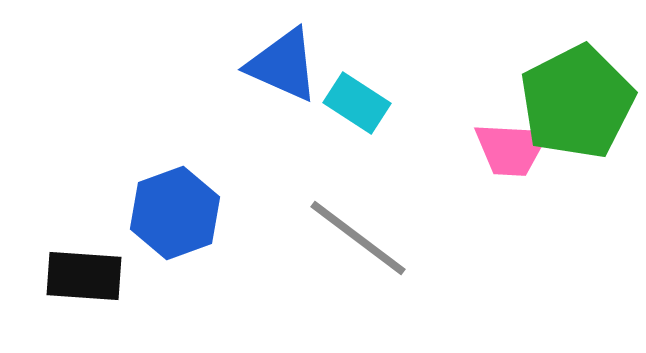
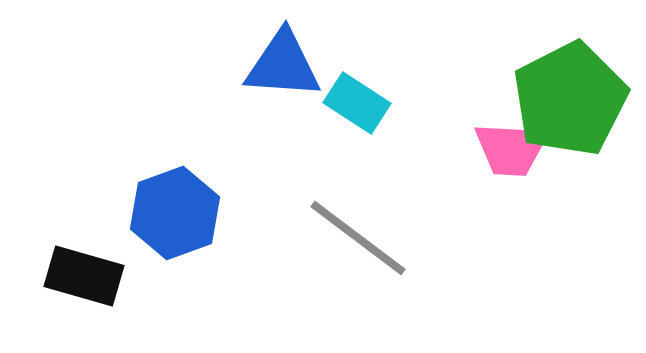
blue triangle: rotated 20 degrees counterclockwise
green pentagon: moved 7 px left, 3 px up
black rectangle: rotated 12 degrees clockwise
